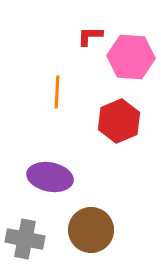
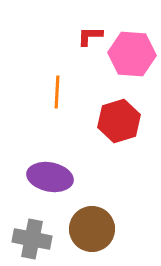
pink hexagon: moved 1 px right, 3 px up
red hexagon: rotated 6 degrees clockwise
brown circle: moved 1 px right, 1 px up
gray cross: moved 7 px right
